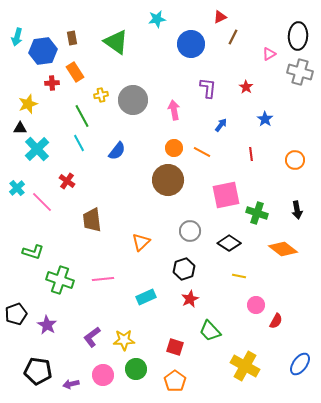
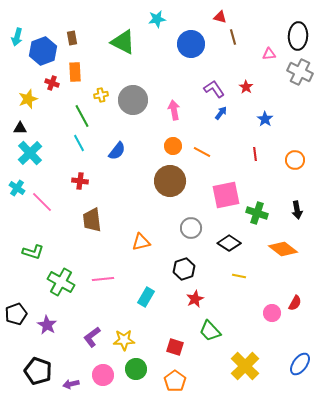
red triangle at (220, 17): rotated 40 degrees clockwise
brown line at (233, 37): rotated 42 degrees counterclockwise
green triangle at (116, 42): moved 7 px right; rotated 8 degrees counterclockwise
blue hexagon at (43, 51): rotated 12 degrees counterclockwise
pink triangle at (269, 54): rotated 24 degrees clockwise
orange rectangle at (75, 72): rotated 30 degrees clockwise
gray cross at (300, 72): rotated 10 degrees clockwise
red cross at (52, 83): rotated 24 degrees clockwise
purple L-shape at (208, 88): moved 6 px right, 1 px down; rotated 40 degrees counterclockwise
yellow star at (28, 104): moved 5 px up
blue arrow at (221, 125): moved 12 px up
orange circle at (174, 148): moved 1 px left, 2 px up
cyan cross at (37, 149): moved 7 px left, 4 px down
red line at (251, 154): moved 4 px right
brown circle at (168, 180): moved 2 px right, 1 px down
red cross at (67, 181): moved 13 px right; rotated 28 degrees counterclockwise
cyan cross at (17, 188): rotated 14 degrees counterclockwise
gray circle at (190, 231): moved 1 px right, 3 px up
orange triangle at (141, 242): rotated 30 degrees clockwise
green cross at (60, 280): moved 1 px right, 2 px down; rotated 12 degrees clockwise
cyan rectangle at (146, 297): rotated 36 degrees counterclockwise
red star at (190, 299): moved 5 px right
pink circle at (256, 305): moved 16 px right, 8 px down
red semicircle at (276, 321): moved 19 px right, 18 px up
yellow cross at (245, 366): rotated 16 degrees clockwise
black pentagon at (38, 371): rotated 12 degrees clockwise
